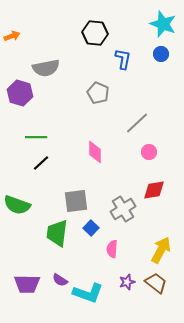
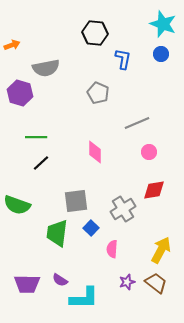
orange arrow: moved 9 px down
gray line: rotated 20 degrees clockwise
cyan L-shape: moved 4 px left, 5 px down; rotated 20 degrees counterclockwise
